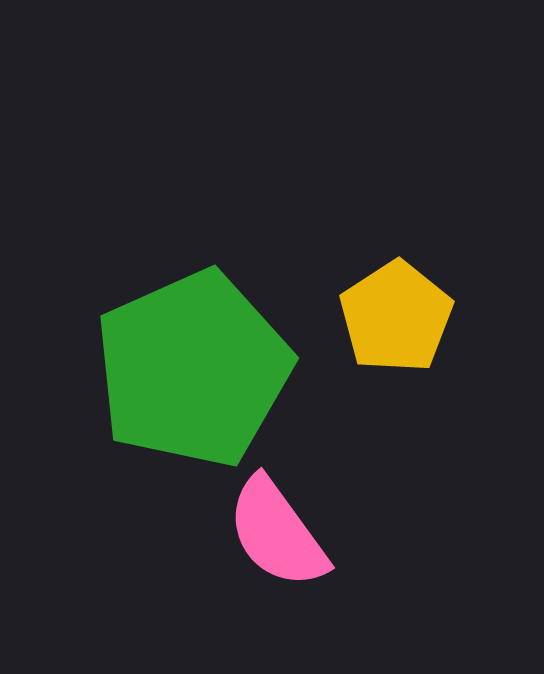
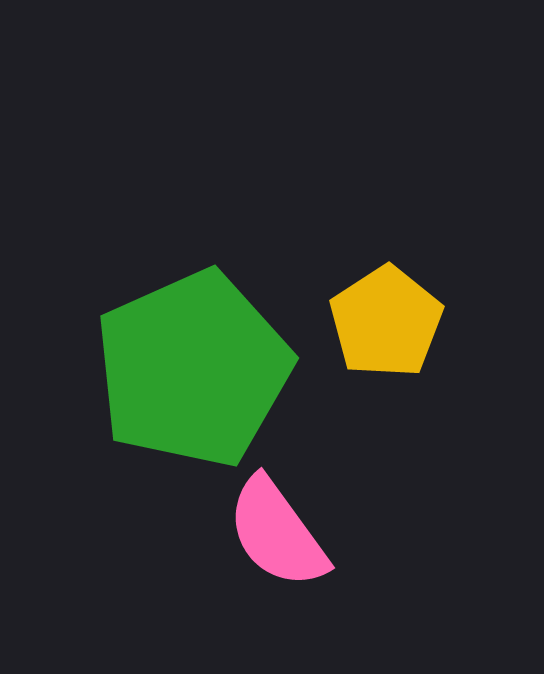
yellow pentagon: moved 10 px left, 5 px down
